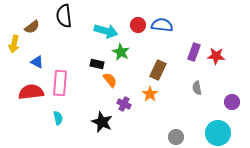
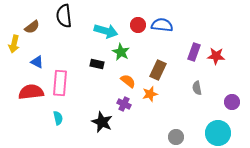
orange semicircle: moved 18 px right, 1 px down; rotated 14 degrees counterclockwise
orange star: rotated 21 degrees clockwise
